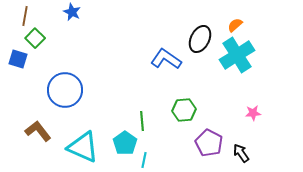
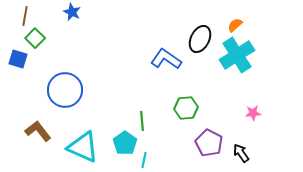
green hexagon: moved 2 px right, 2 px up
